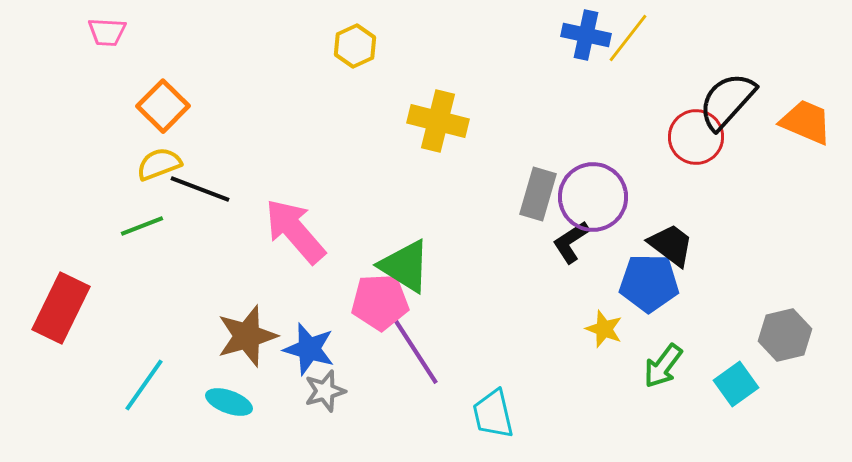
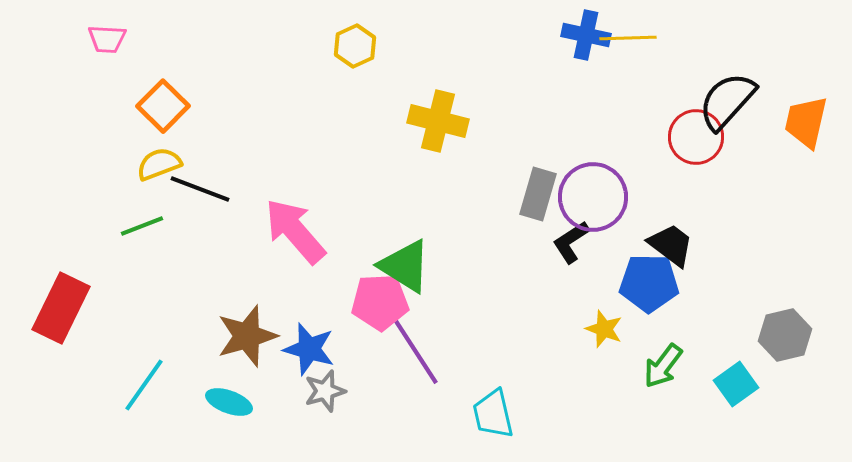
pink trapezoid: moved 7 px down
yellow line: rotated 50 degrees clockwise
orange trapezoid: rotated 100 degrees counterclockwise
